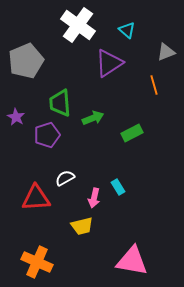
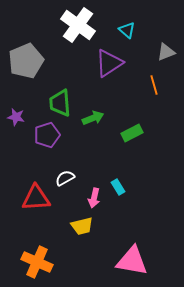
purple star: rotated 18 degrees counterclockwise
